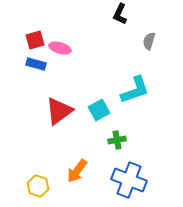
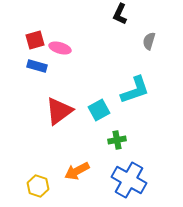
blue rectangle: moved 1 px right, 2 px down
orange arrow: rotated 25 degrees clockwise
blue cross: rotated 8 degrees clockwise
